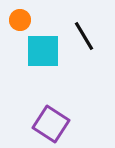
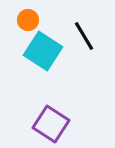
orange circle: moved 8 px right
cyan square: rotated 33 degrees clockwise
